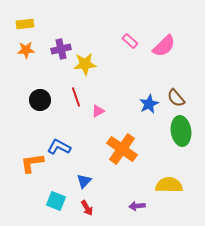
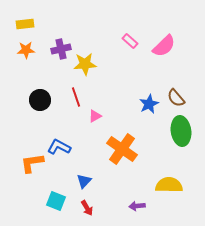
pink triangle: moved 3 px left, 5 px down
